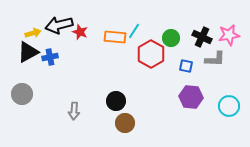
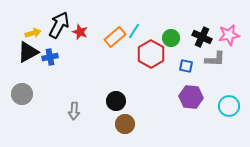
black arrow: rotated 132 degrees clockwise
orange rectangle: rotated 45 degrees counterclockwise
brown circle: moved 1 px down
